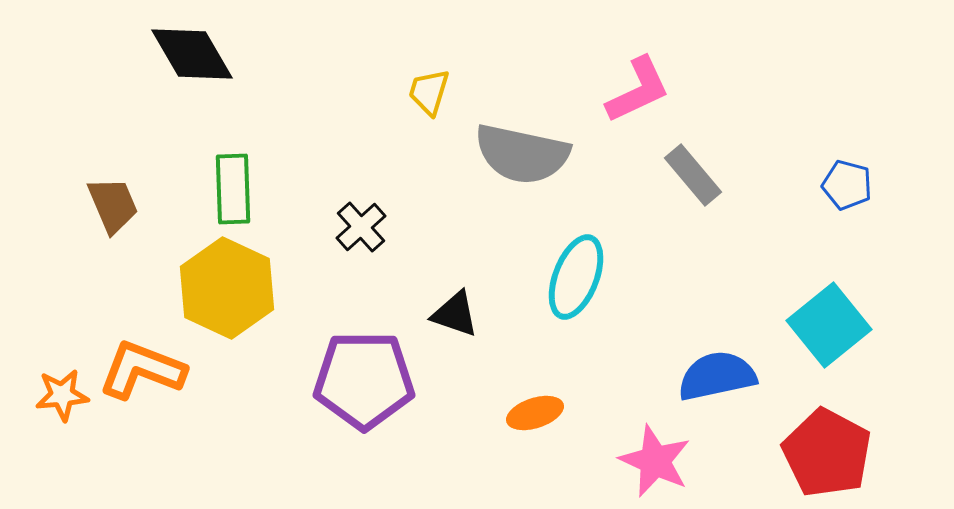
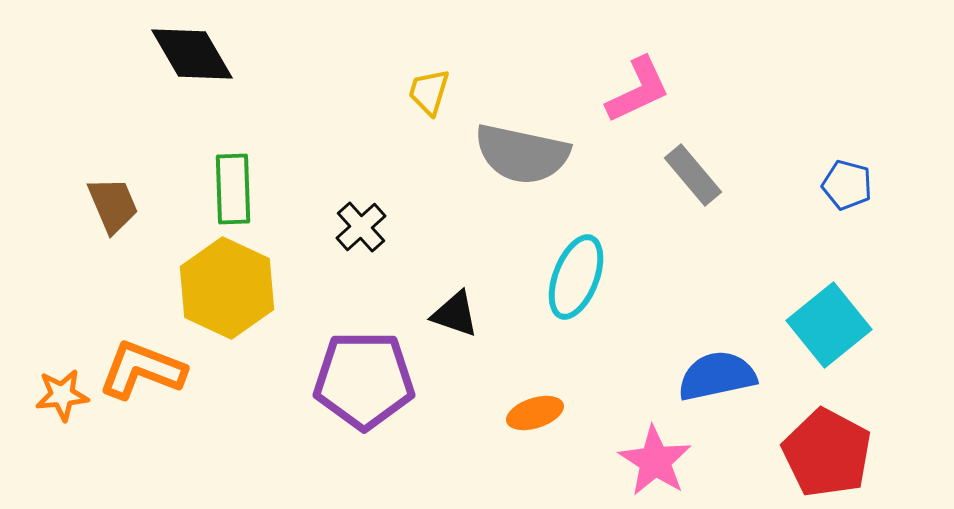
pink star: rotated 8 degrees clockwise
